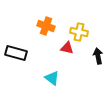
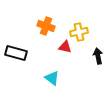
yellow cross: rotated 24 degrees counterclockwise
red triangle: moved 2 px left, 1 px up
